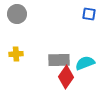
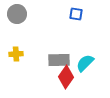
blue square: moved 13 px left
cyan semicircle: rotated 24 degrees counterclockwise
